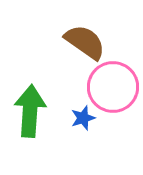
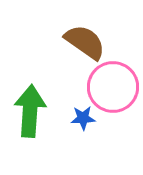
blue star: rotated 15 degrees clockwise
